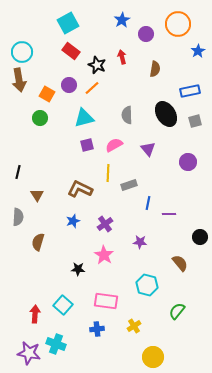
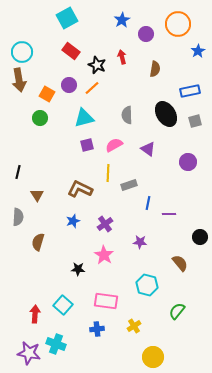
cyan square at (68, 23): moved 1 px left, 5 px up
purple triangle at (148, 149): rotated 14 degrees counterclockwise
